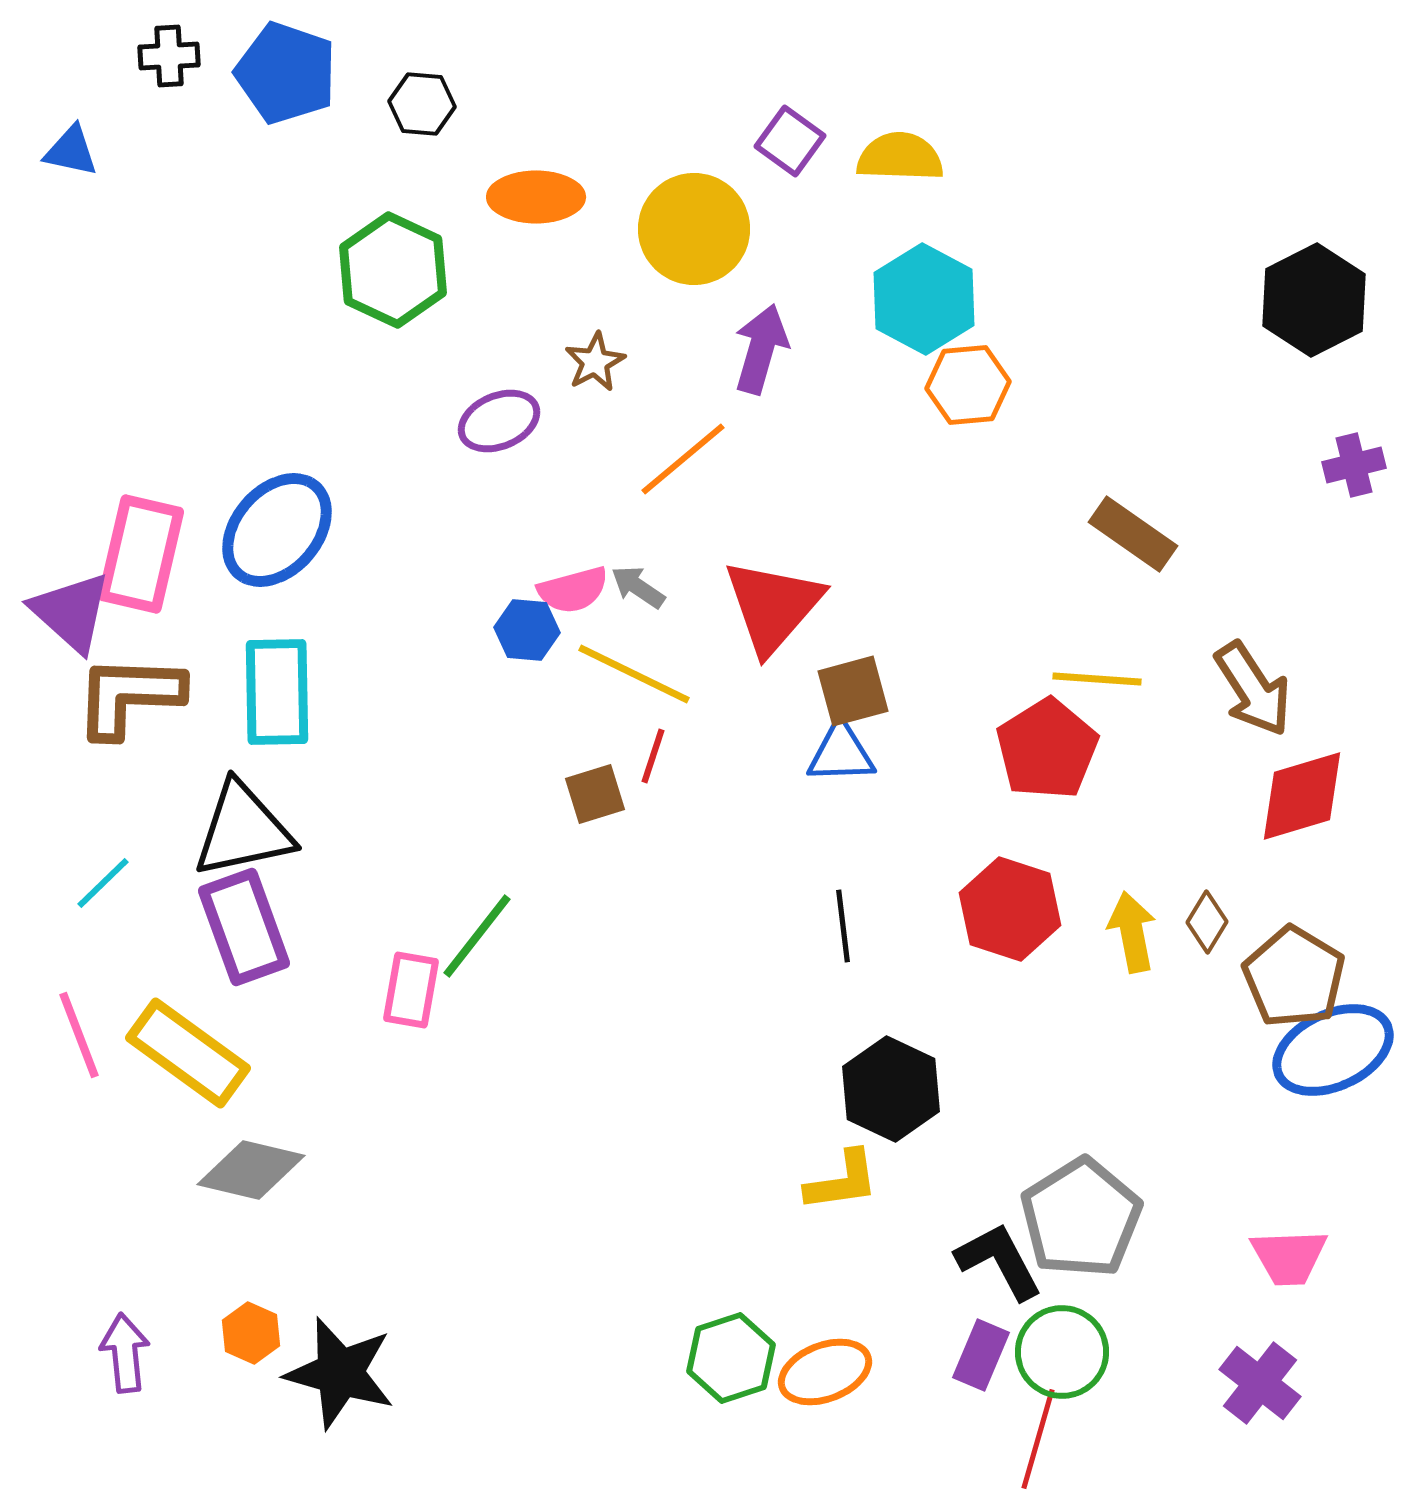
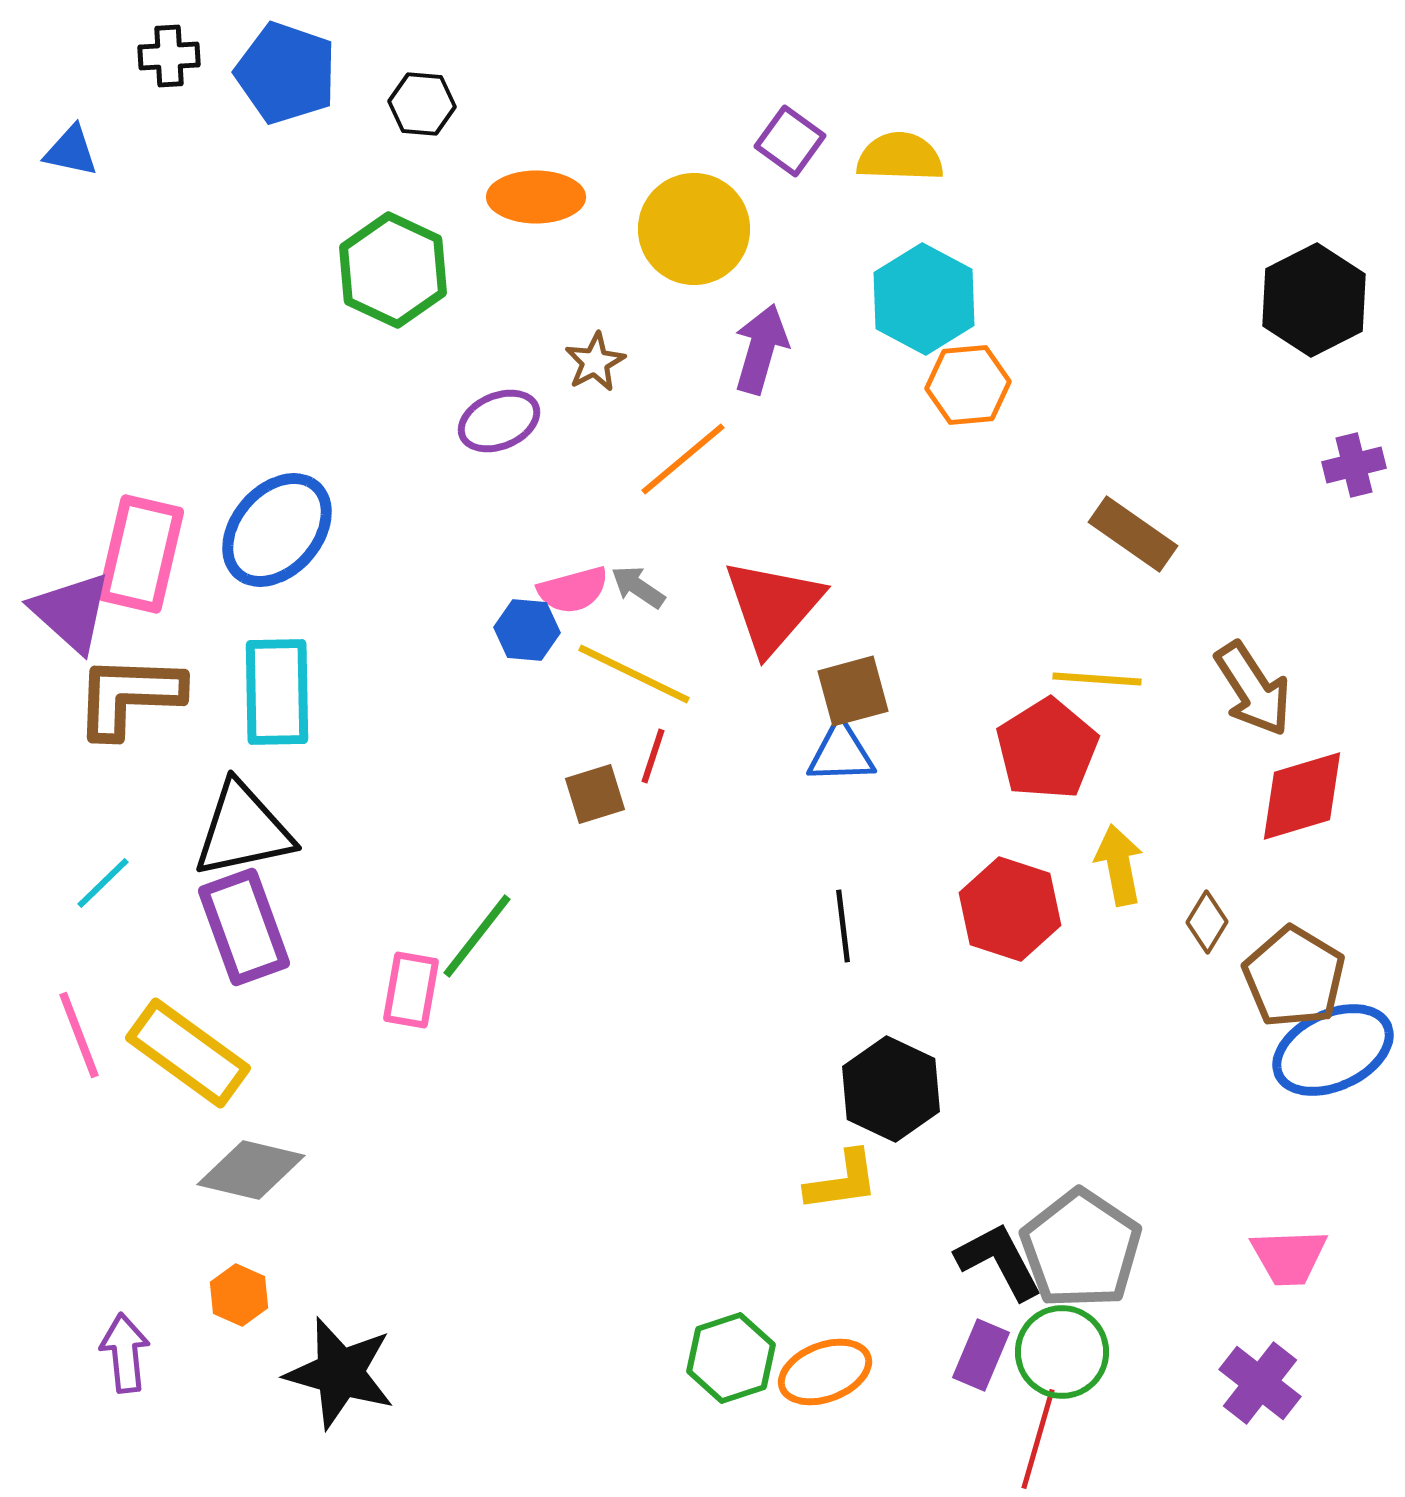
yellow arrow at (1132, 932): moved 13 px left, 67 px up
gray pentagon at (1081, 1218): moved 31 px down; rotated 6 degrees counterclockwise
orange hexagon at (251, 1333): moved 12 px left, 38 px up
